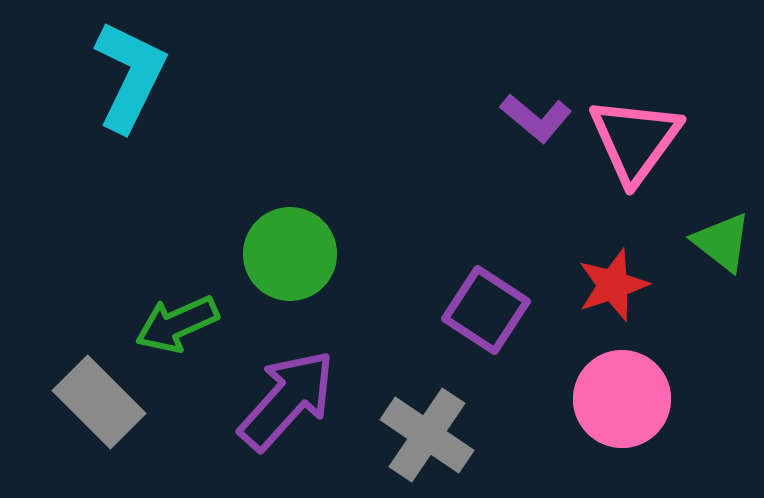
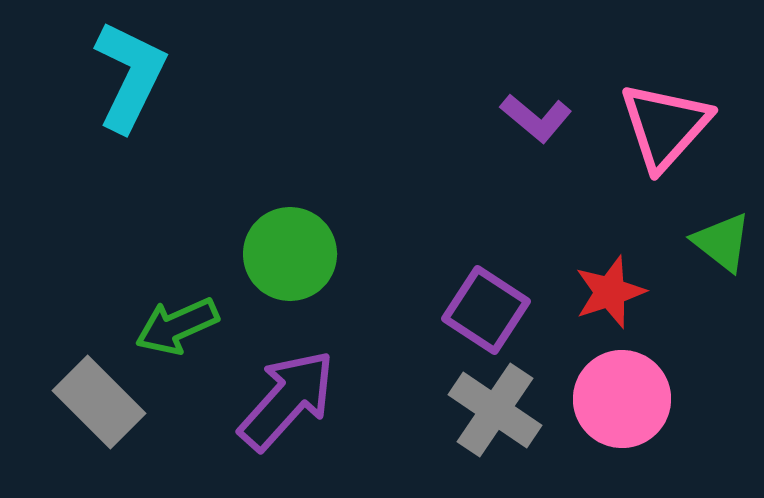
pink triangle: moved 30 px right, 14 px up; rotated 6 degrees clockwise
red star: moved 3 px left, 7 px down
green arrow: moved 2 px down
gray cross: moved 68 px right, 25 px up
